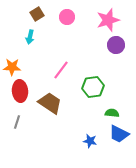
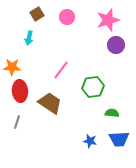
cyan arrow: moved 1 px left, 1 px down
blue trapezoid: moved 5 px down; rotated 30 degrees counterclockwise
